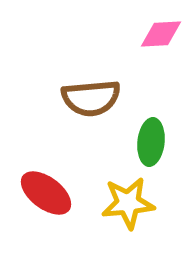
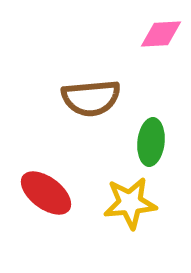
yellow star: moved 2 px right
